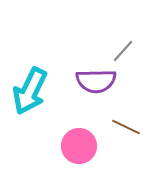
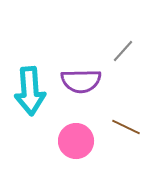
purple semicircle: moved 15 px left
cyan arrow: rotated 30 degrees counterclockwise
pink circle: moved 3 px left, 5 px up
